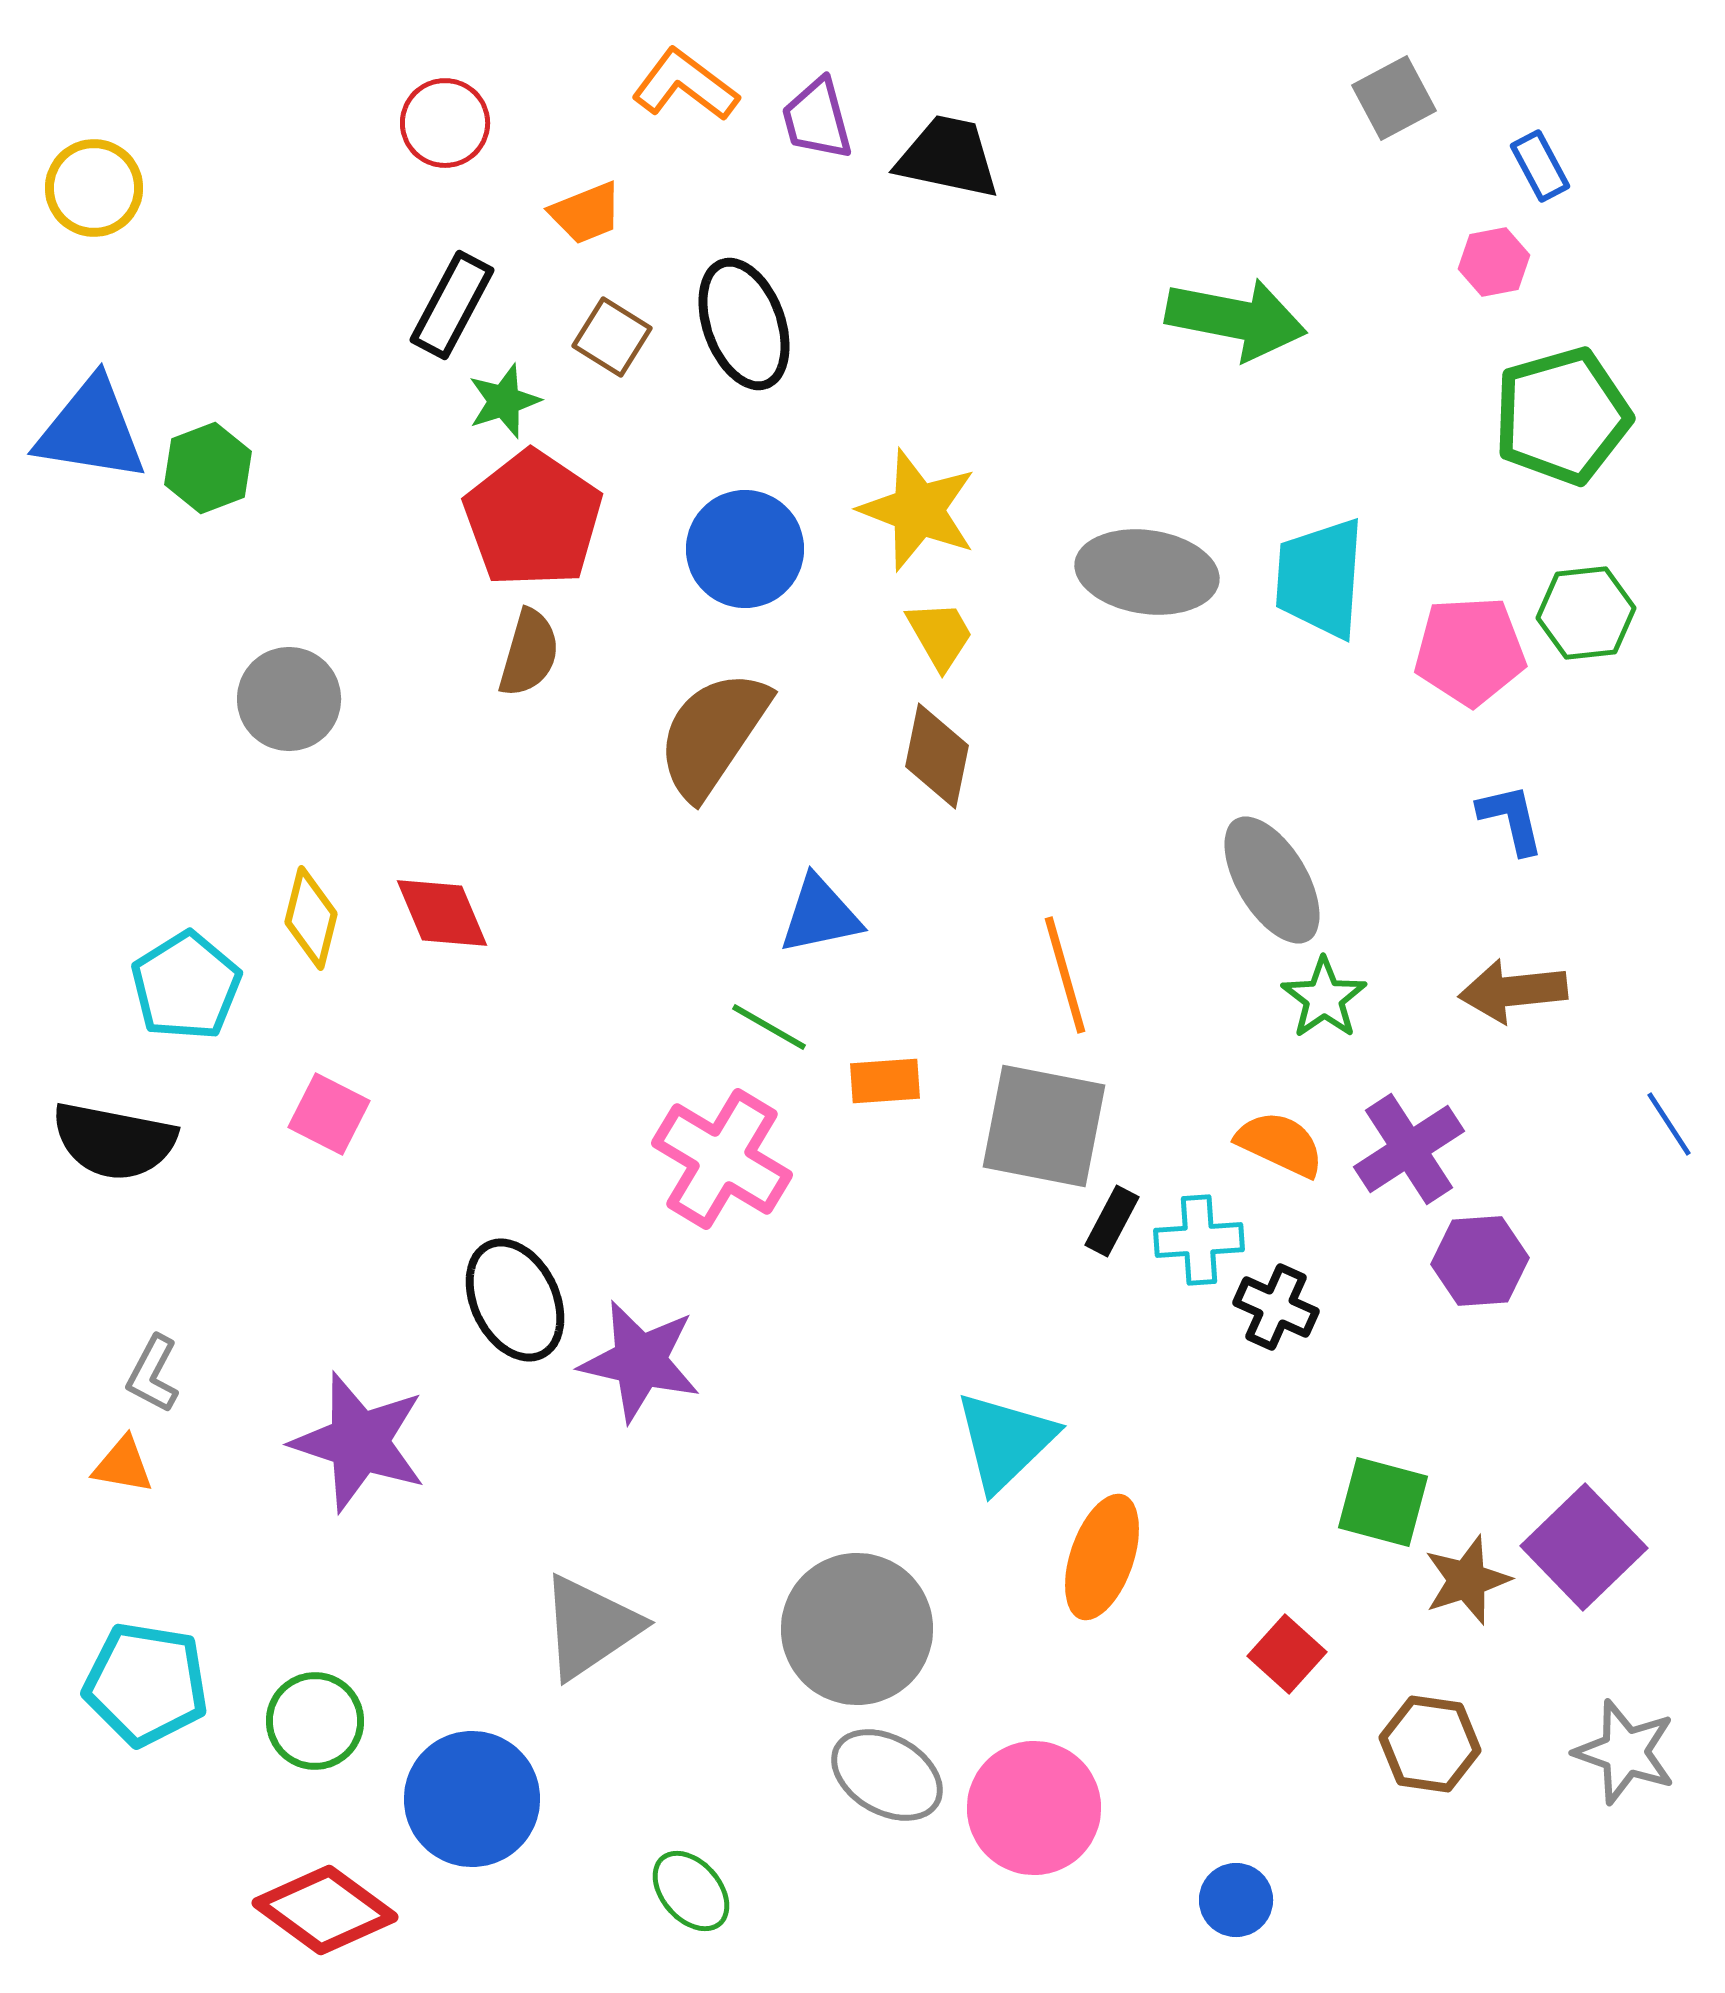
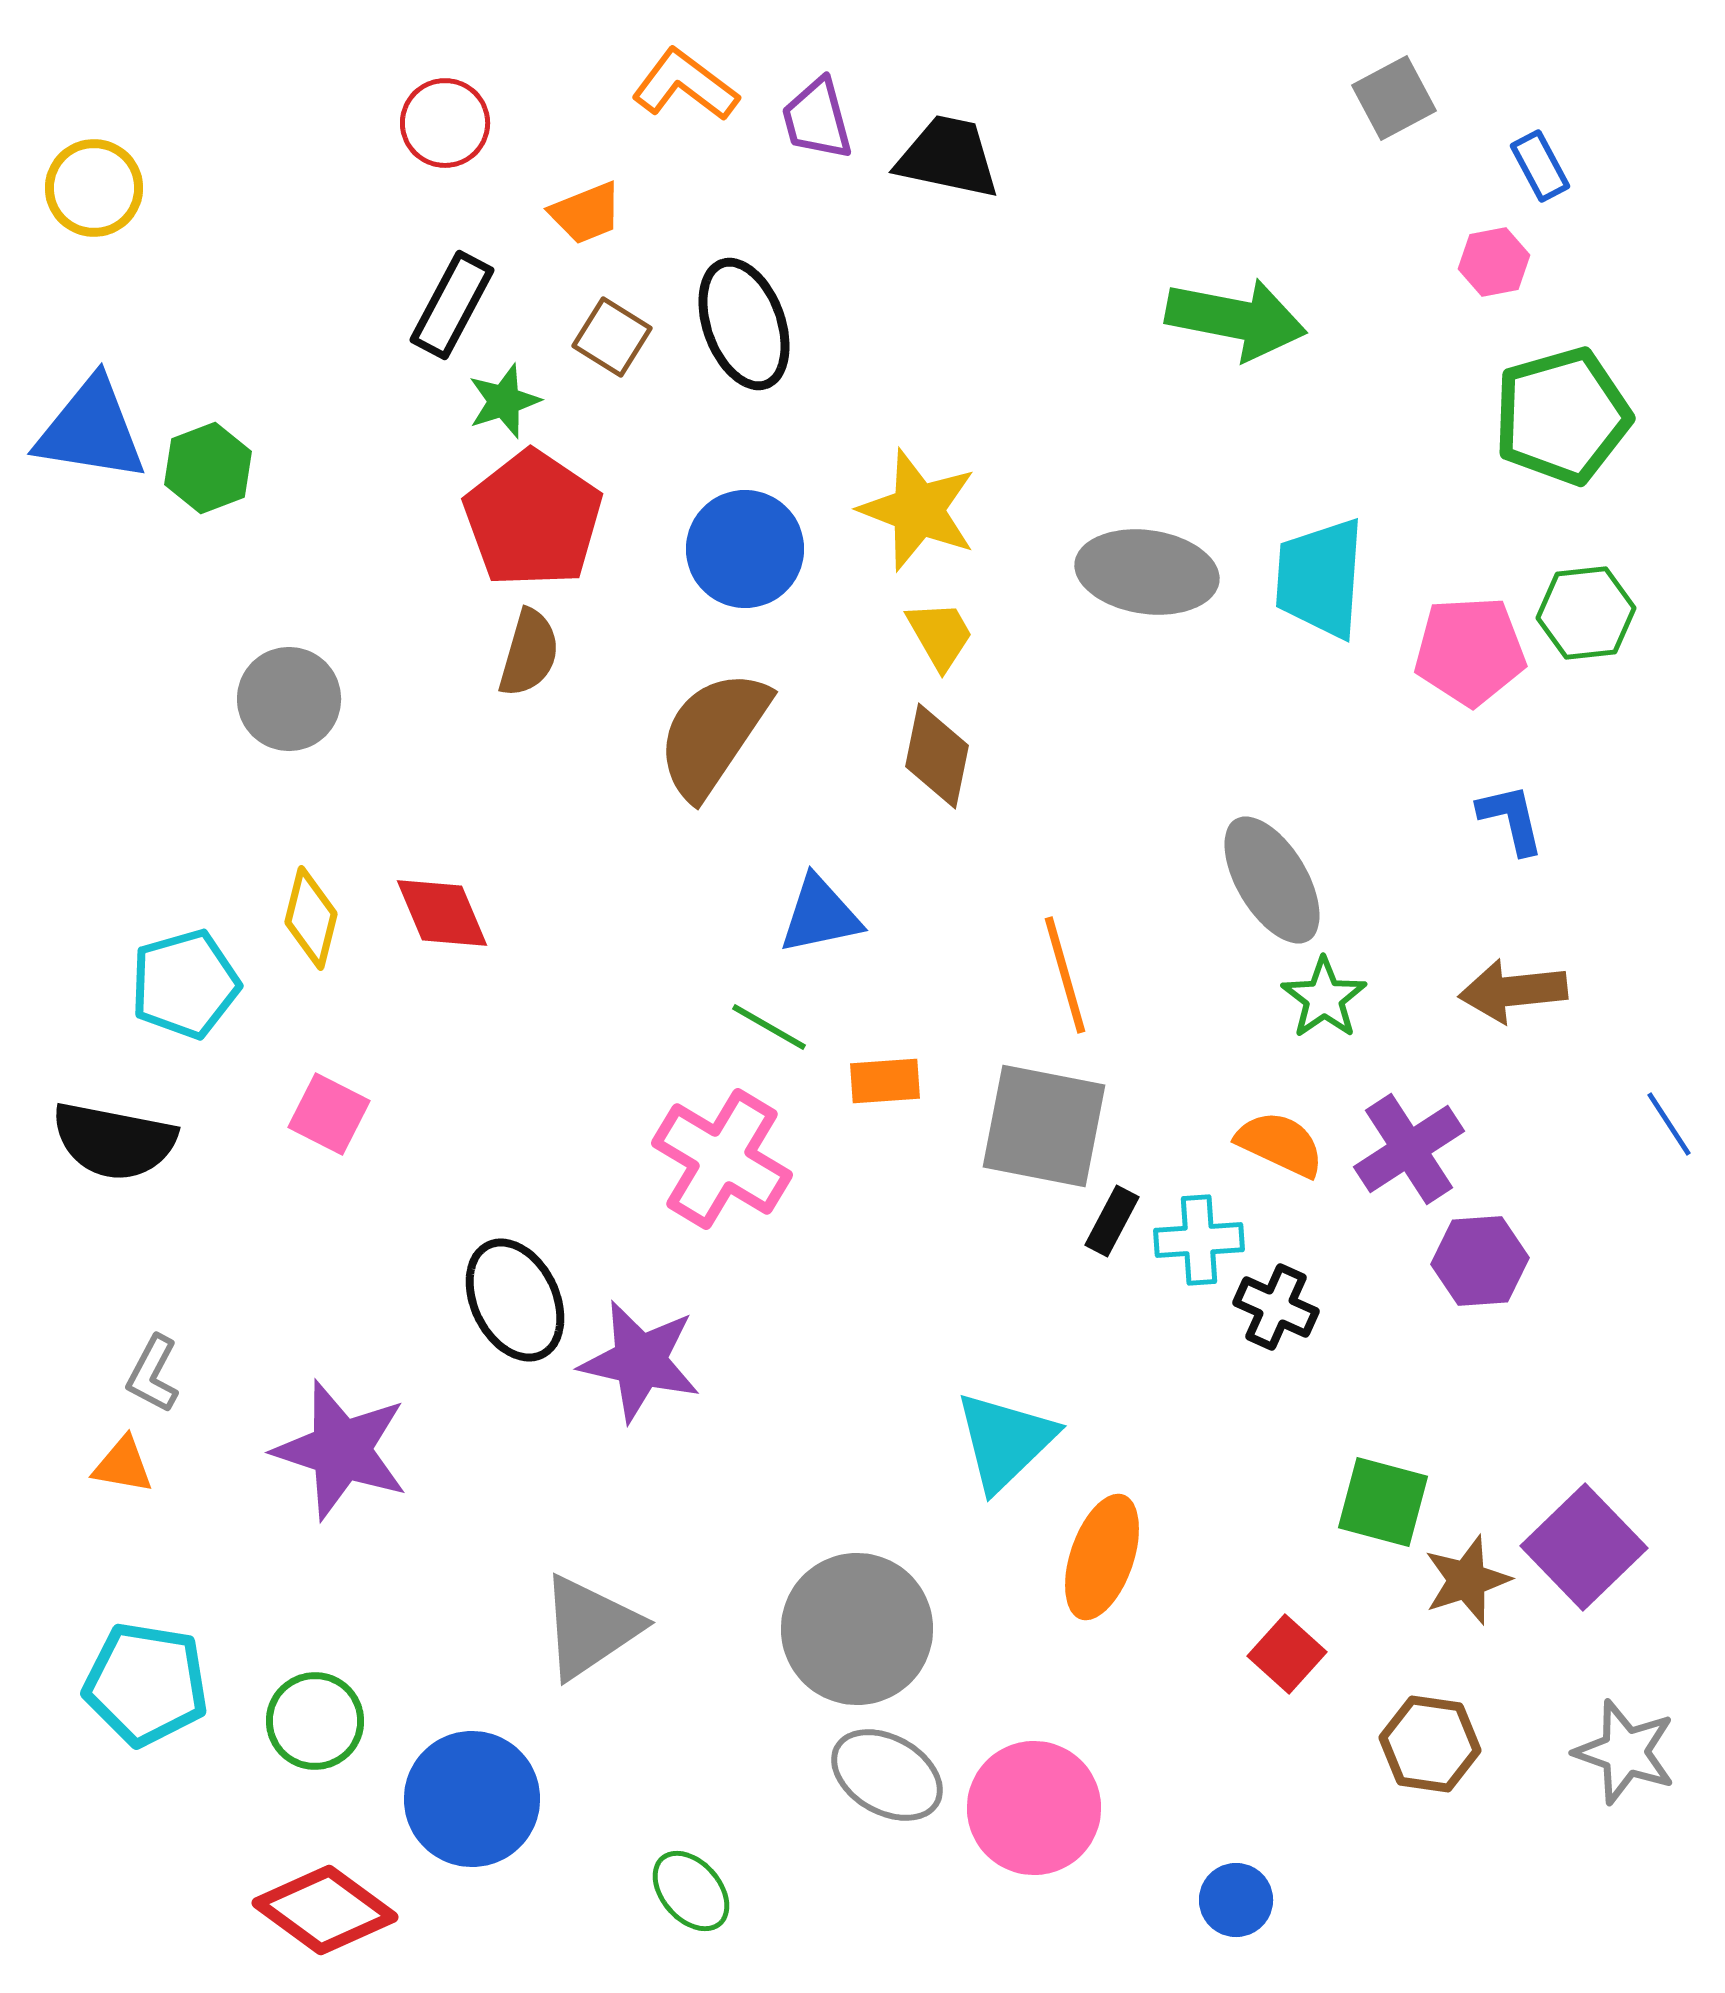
cyan pentagon at (186, 986): moved 1 px left, 2 px up; rotated 16 degrees clockwise
purple star at (359, 1442): moved 18 px left, 8 px down
